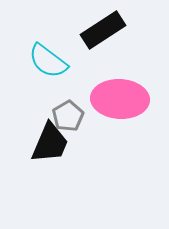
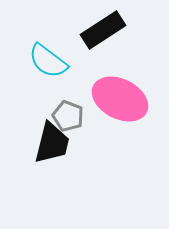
pink ellipse: rotated 24 degrees clockwise
gray pentagon: rotated 20 degrees counterclockwise
black trapezoid: moved 2 px right; rotated 9 degrees counterclockwise
